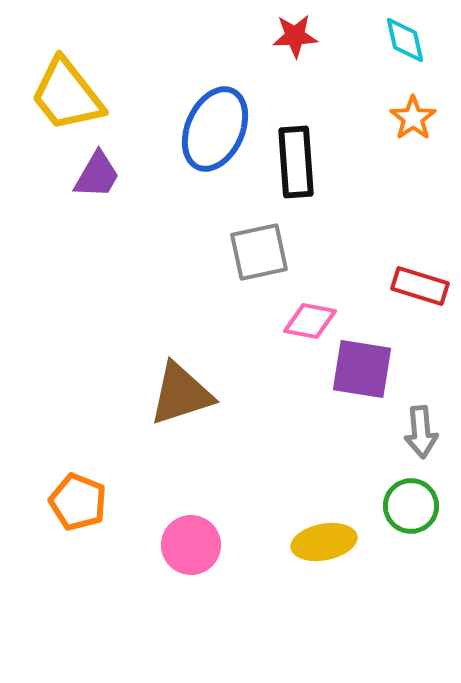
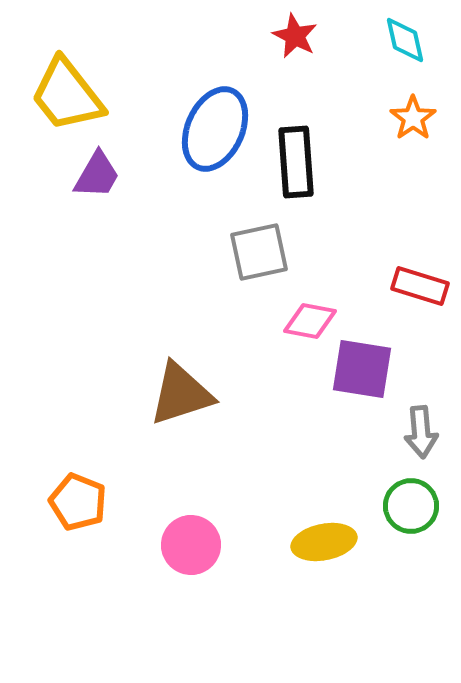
red star: rotated 30 degrees clockwise
